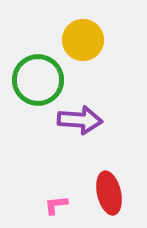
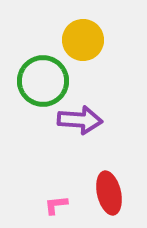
green circle: moved 5 px right, 1 px down
